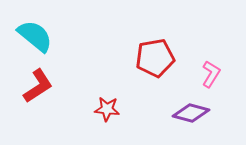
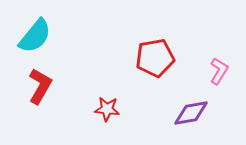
cyan semicircle: rotated 90 degrees clockwise
pink L-shape: moved 8 px right, 3 px up
red L-shape: moved 2 px right; rotated 27 degrees counterclockwise
purple diamond: rotated 24 degrees counterclockwise
